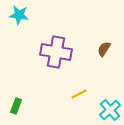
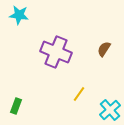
purple cross: rotated 12 degrees clockwise
yellow line: rotated 28 degrees counterclockwise
